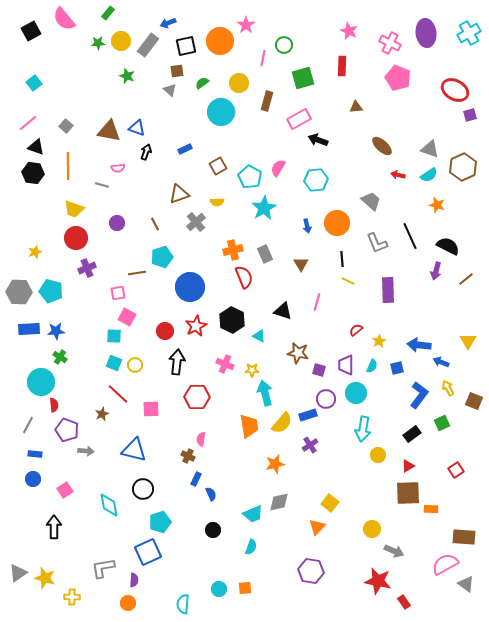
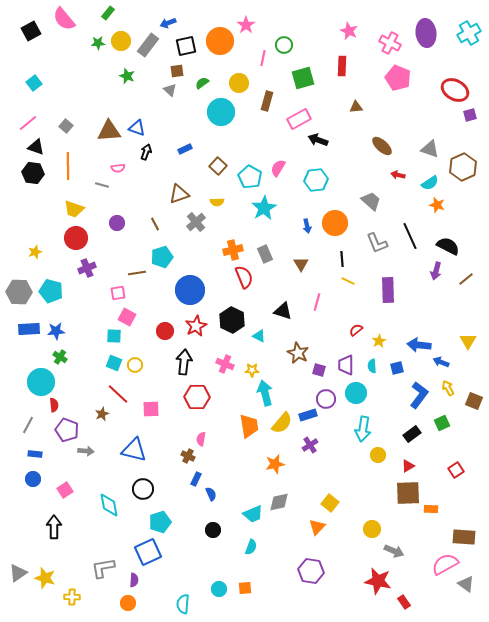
brown triangle at (109, 131): rotated 15 degrees counterclockwise
brown square at (218, 166): rotated 18 degrees counterclockwise
cyan semicircle at (429, 175): moved 1 px right, 8 px down
orange circle at (337, 223): moved 2 px left
blue circle at (190, 287): moved 3 px down
brown star at (298, 353): rotated 15 degrees clockwise
black arrow at (177, 362): moved 7 px right
cyan semicircle at (372, 366): rotated 152 degrees clockwise
